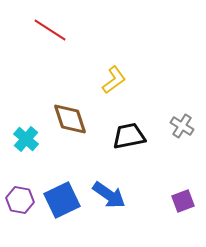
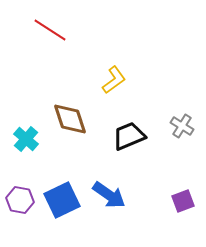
black trapezoid: rotated 12 degrees counterclockwise
